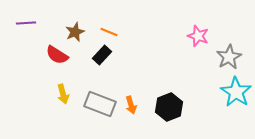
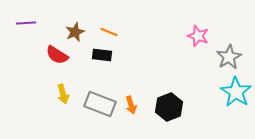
black rectangle: rotated 54 degrees clockwise
